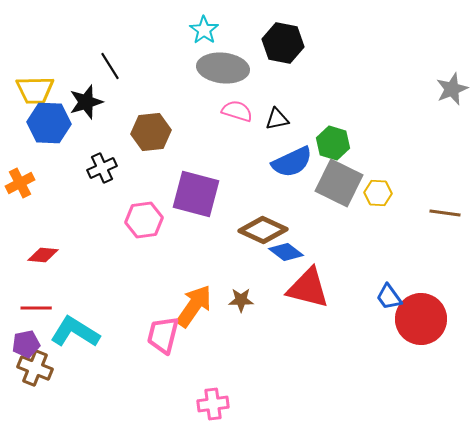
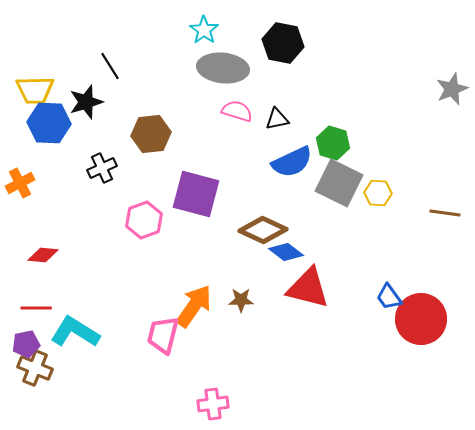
brown hexagon: moved 2 px down
pink hexagon: rotated 12 degrees counterclockwise
